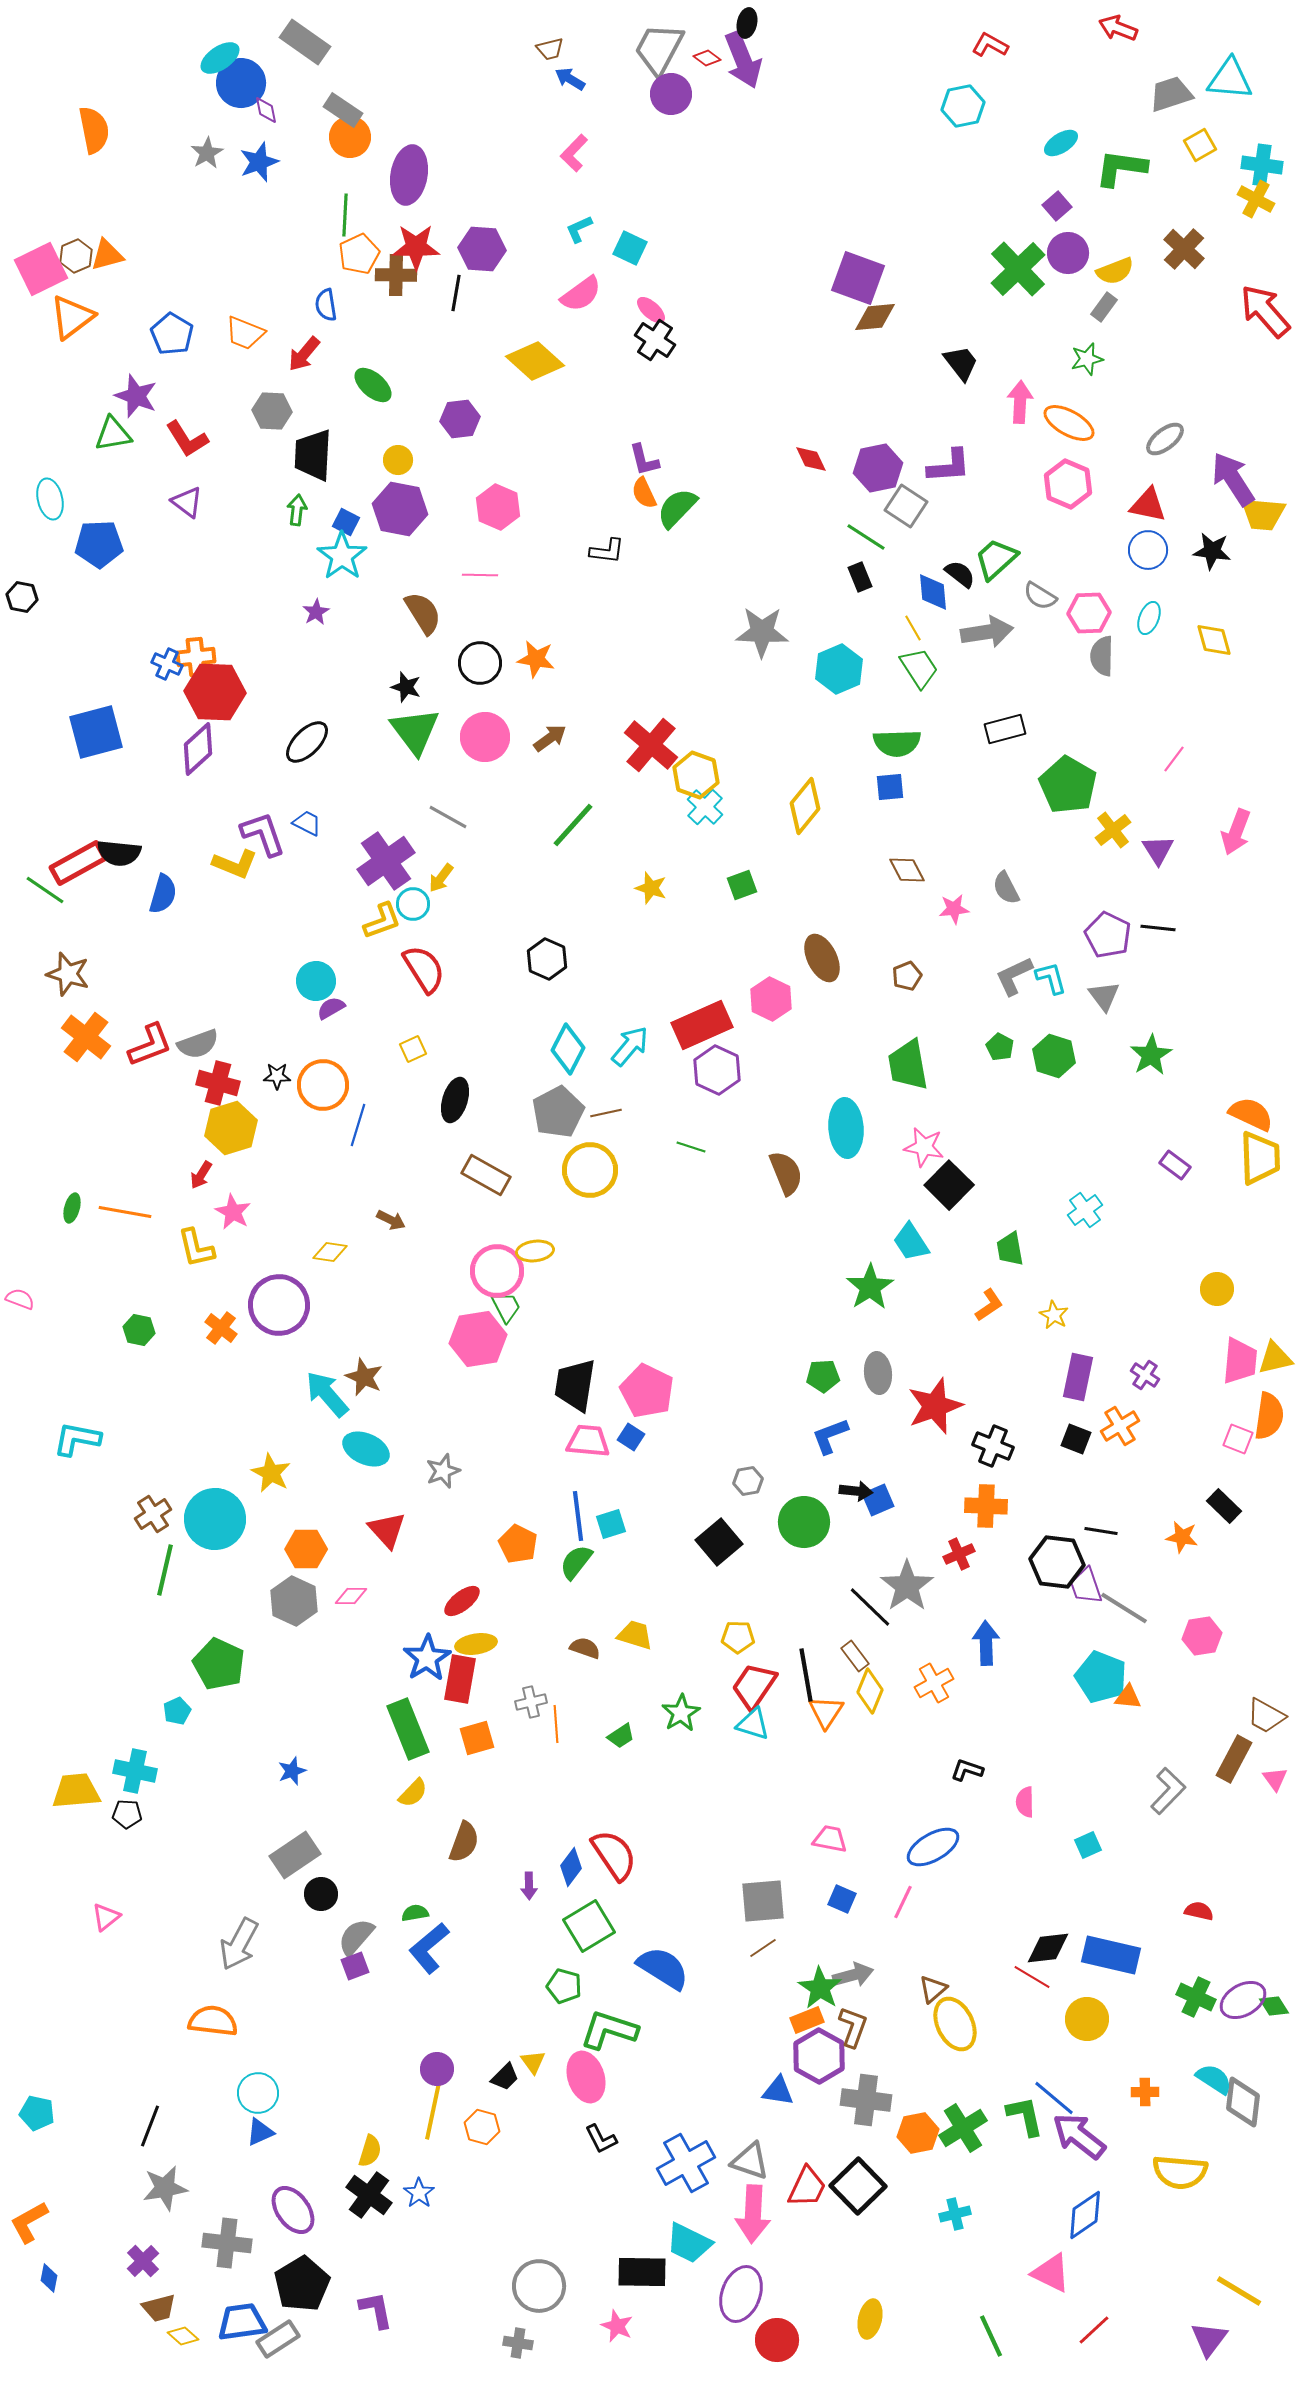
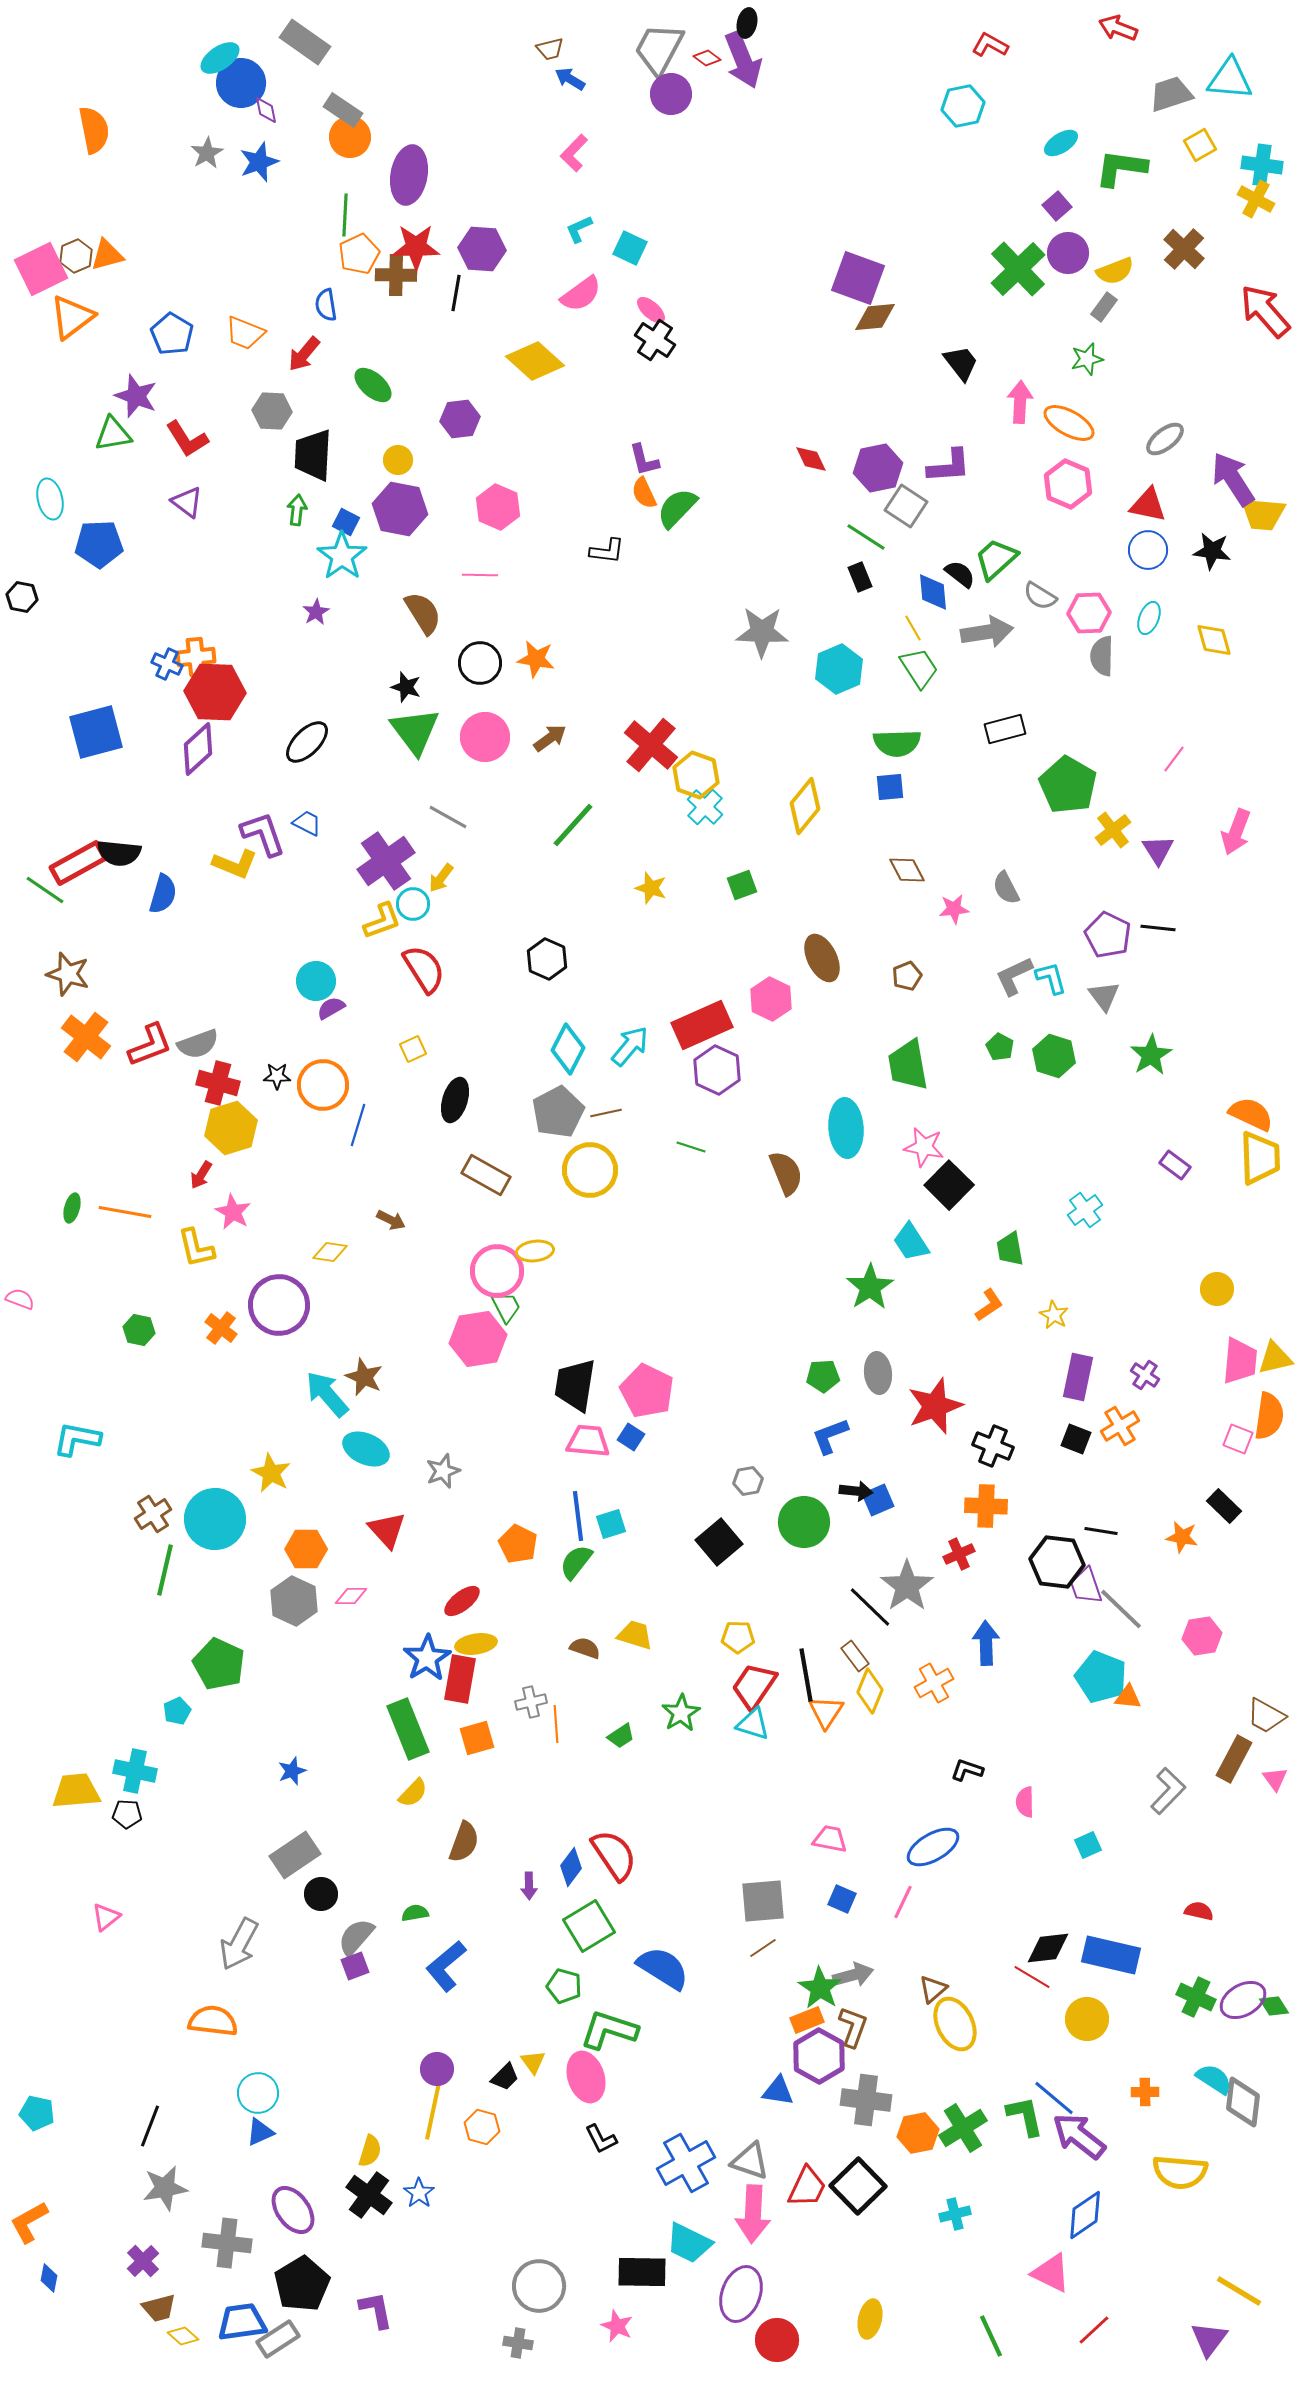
gray line at (1124, 1608): moved 3 px left, 1 px down; rotated 12 degrees clockwise
blue L-shape at (429, 1948): moved 17 px right, 18 px down
